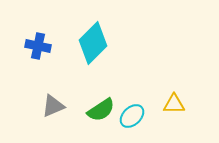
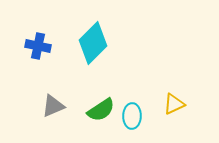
yellow triangle: rotated 25 degrees counterclockwise
cyan ellipse: rotated 45 degrees counterclockwise
